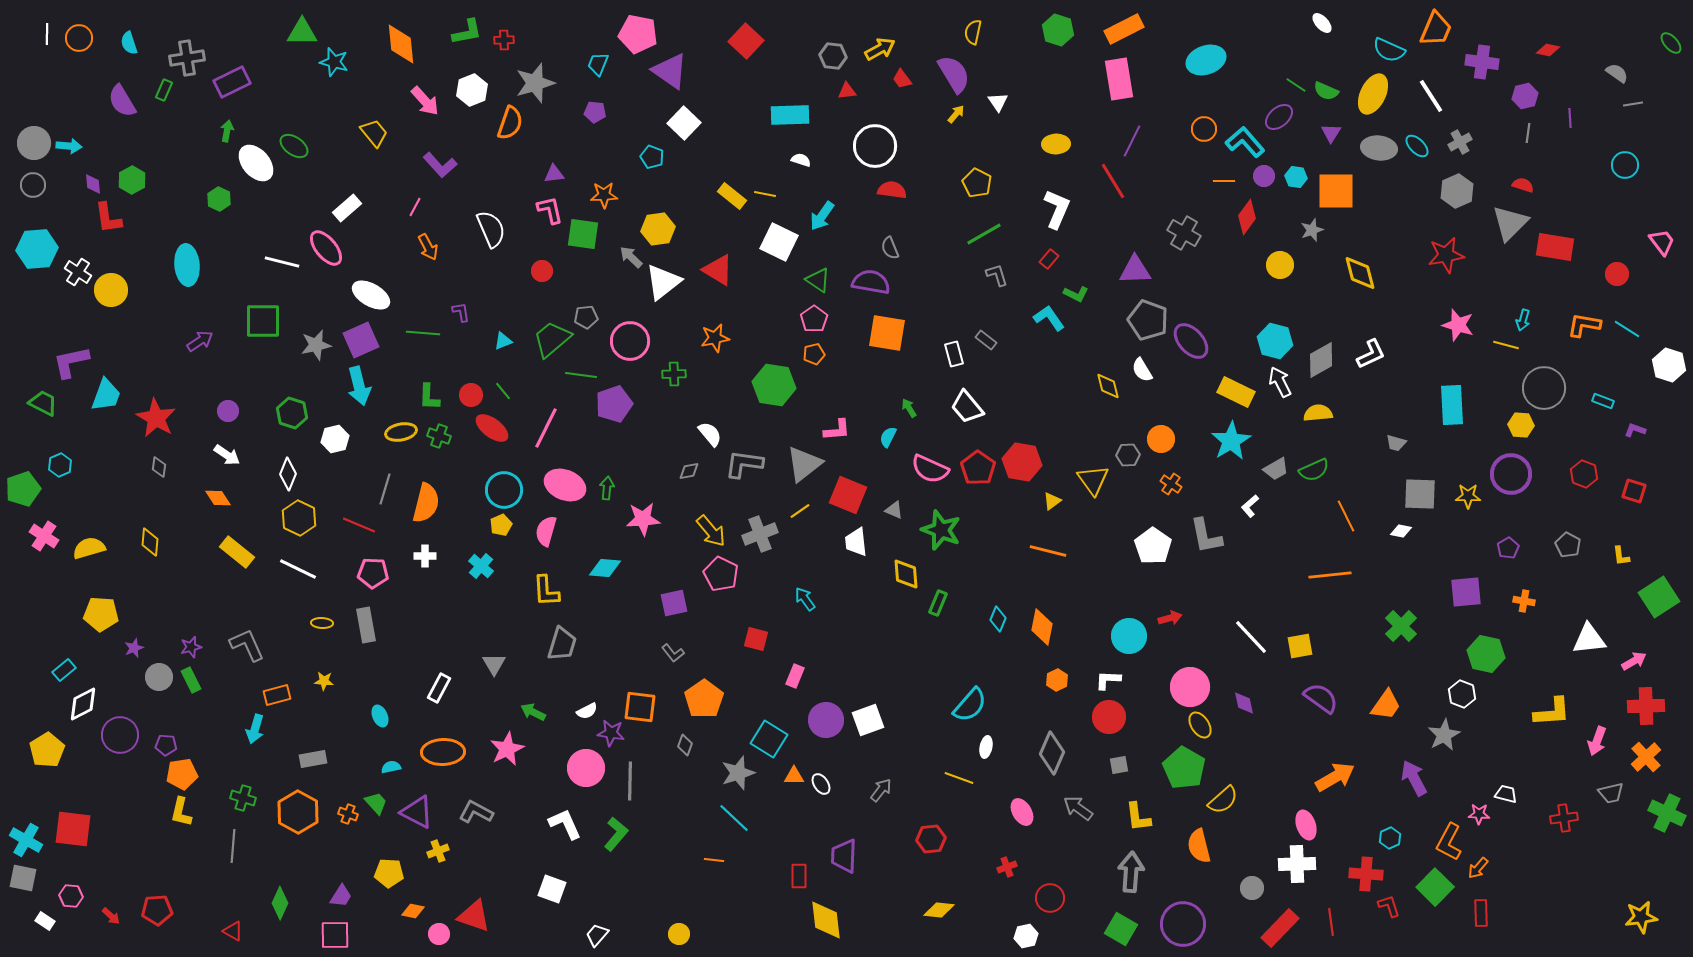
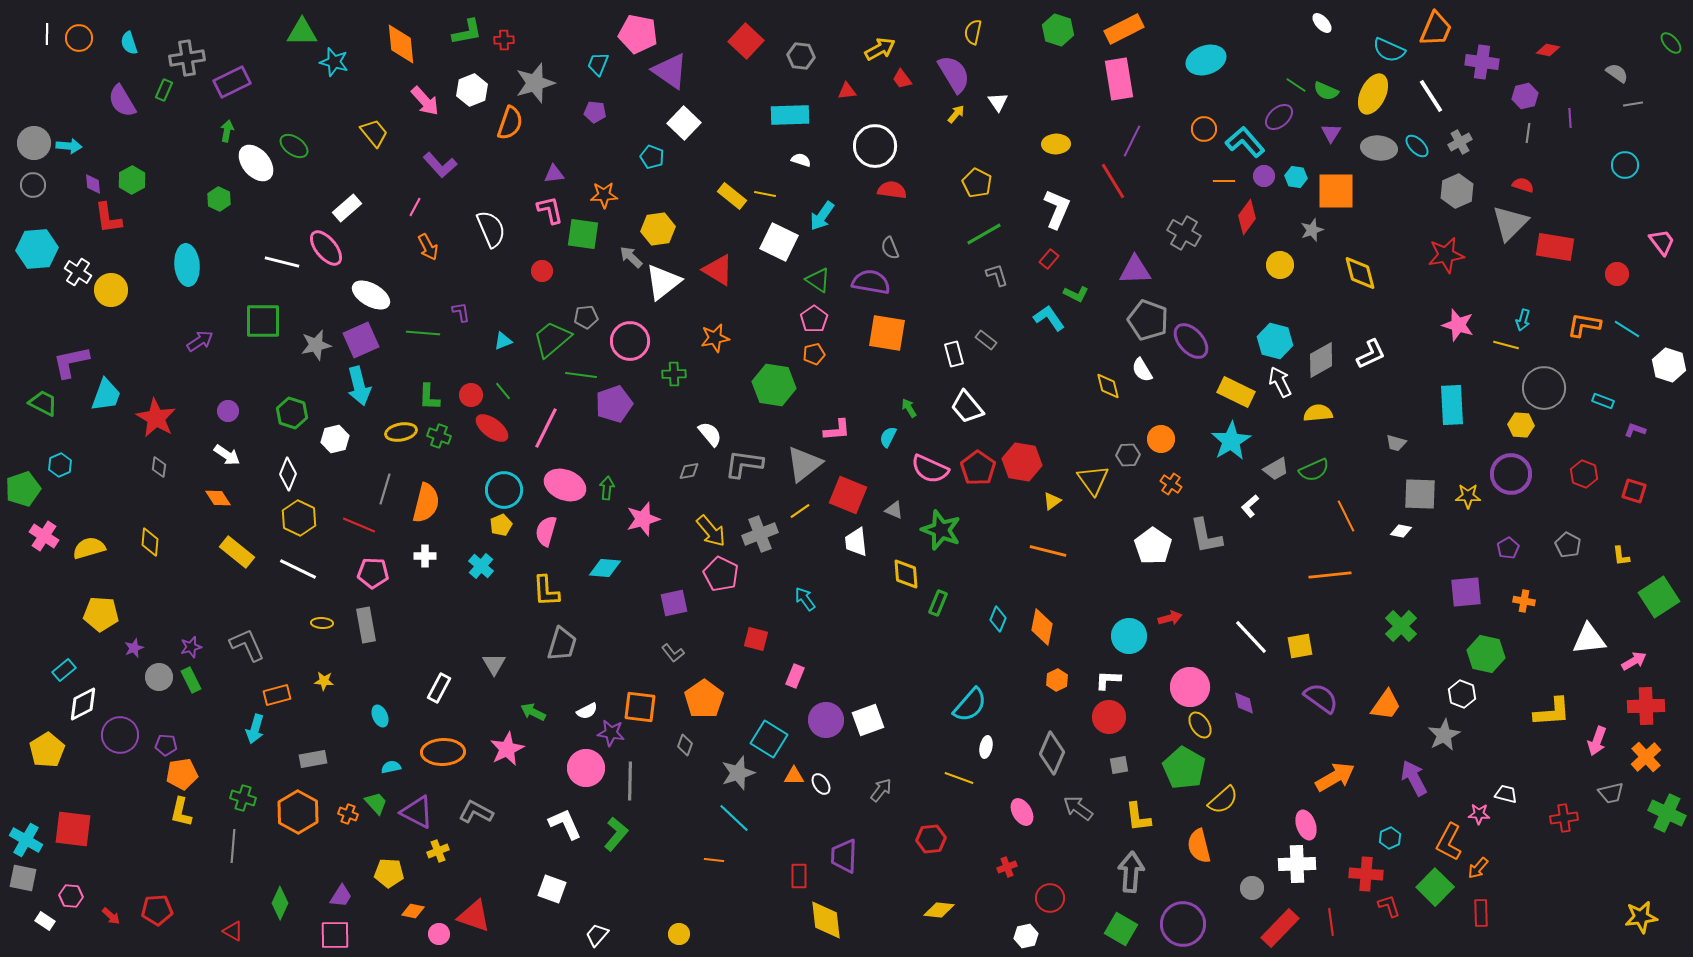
gray hexagon at (833, 56): moved 32 px left
pink star at (643, 519): rotated 12 degrees counterclockwise
